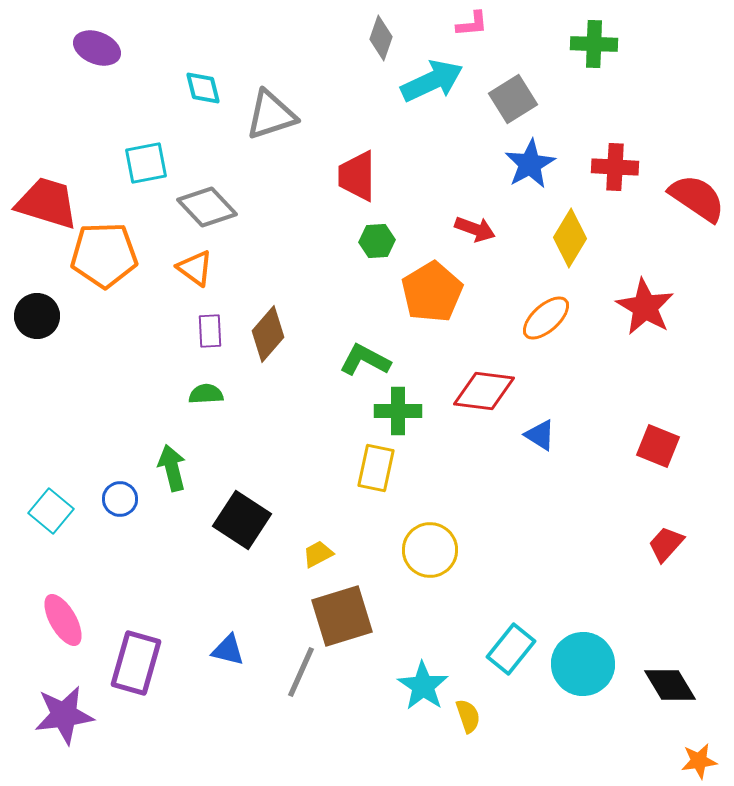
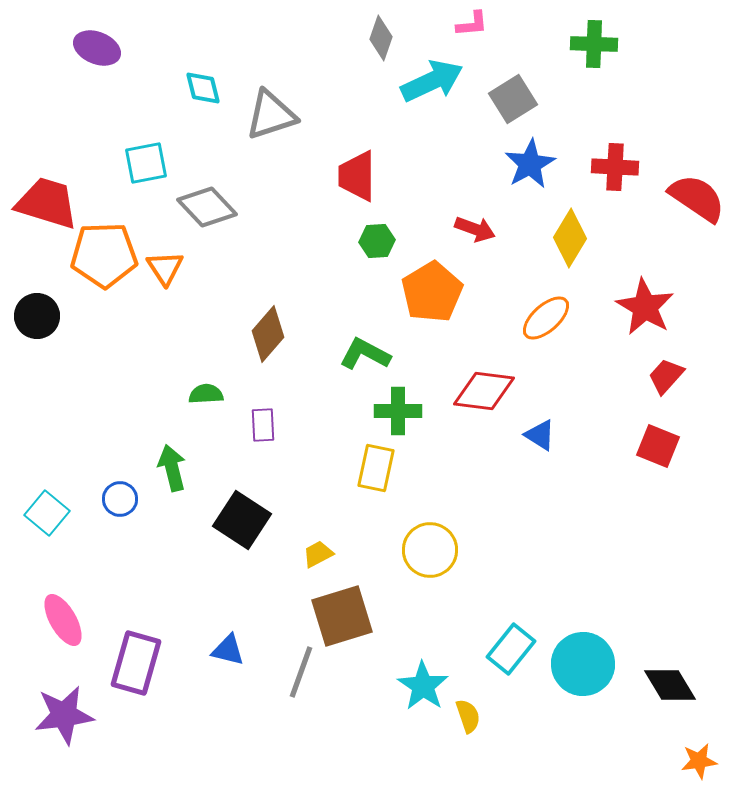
orange triangle at (195, 268): moved 30 px left; rotated 21 degrees clockwise
purple rectangle at (210, 331): moved 53 px right, 94 px down
green L-shape at (365, 360): moved 6 px up
cyan square at (51, 511): moved 4 px left, 2 px down
red trapezoid at (666, 544): moved 168 px up
gray line at (301, 672): rotated 4 degrees counterclockwise
